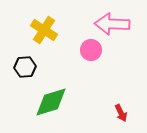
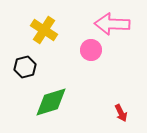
black hexagon: rotated 10 degrees counterclockwise
